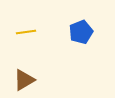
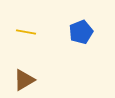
yellow line: rotated 18 degrees clockwise
